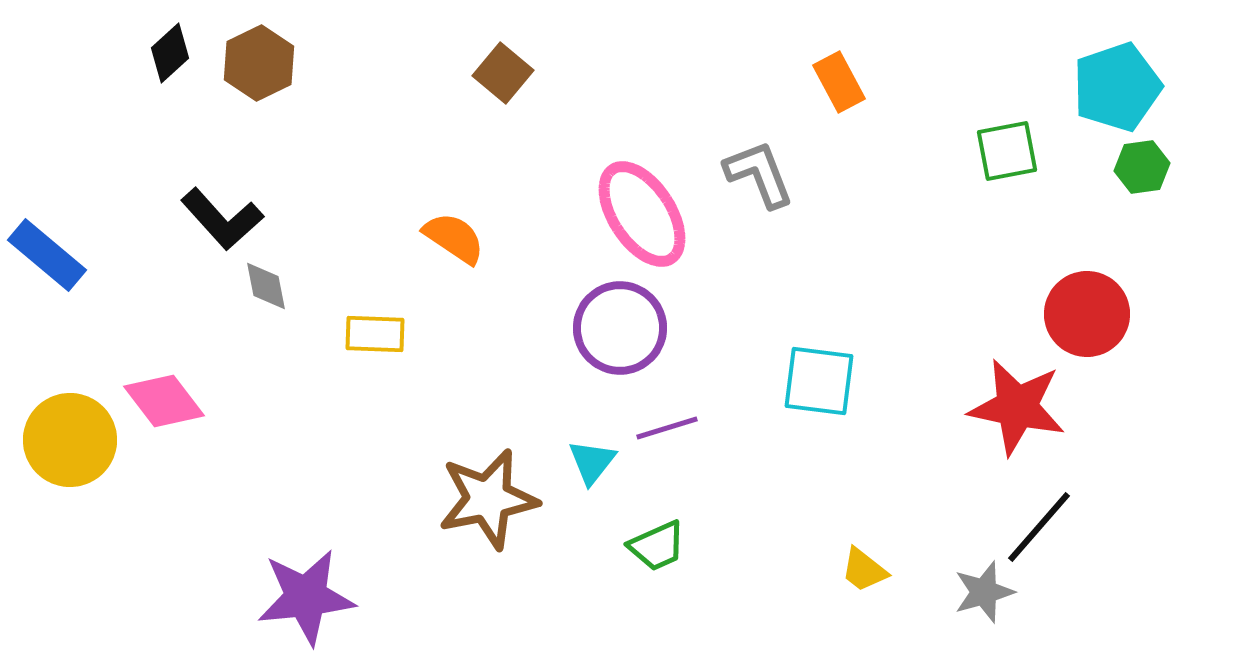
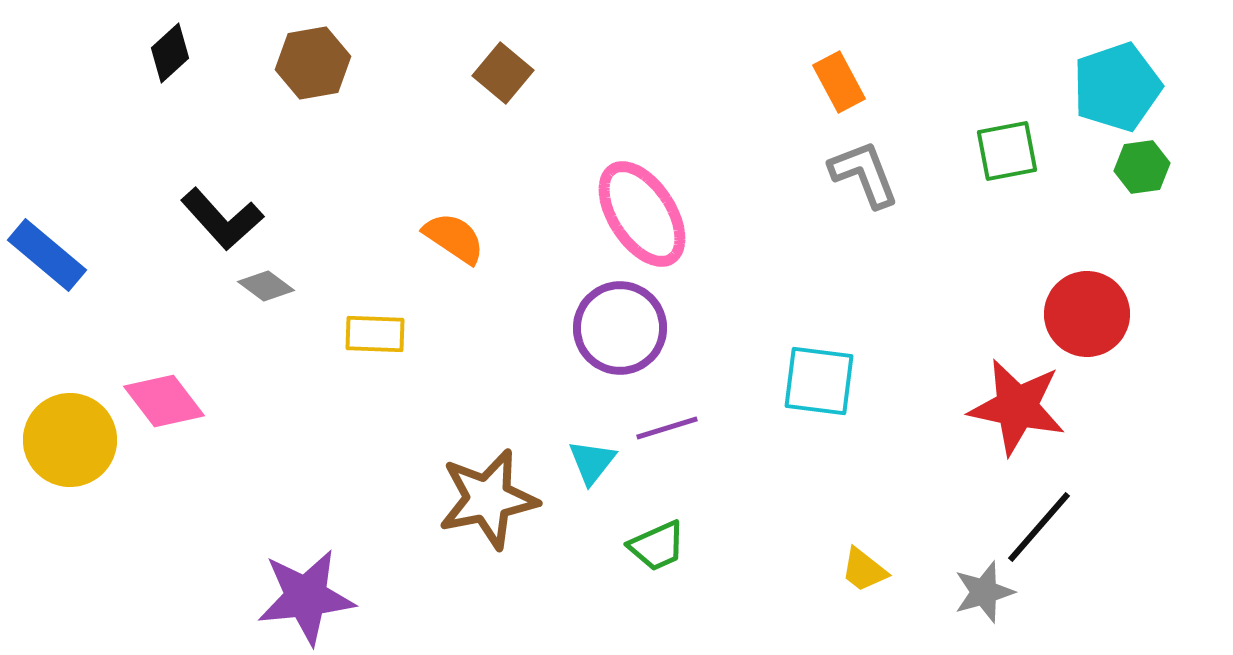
brown hexagon: moved 54 px right; rotated 16 degrees clockwise
gray L-shape: moved 105 px right
gray diamond: rotated 42 degrees counterclockwise
